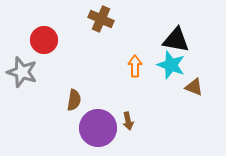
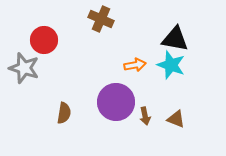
black triangle: moved 1 px left, 1 px up
orange arrow: moved 1 px up; rotated 80 degrees clockwise
gray star: moved 2 px right, 4 px up
brown triangle: moved 18 px left, 32 px down
brown semicircle: moved 10 px left, 13 px down
brown arrow: moved 17 px right, 5 px up
purple circle: moved 18 px right, 26 px up
